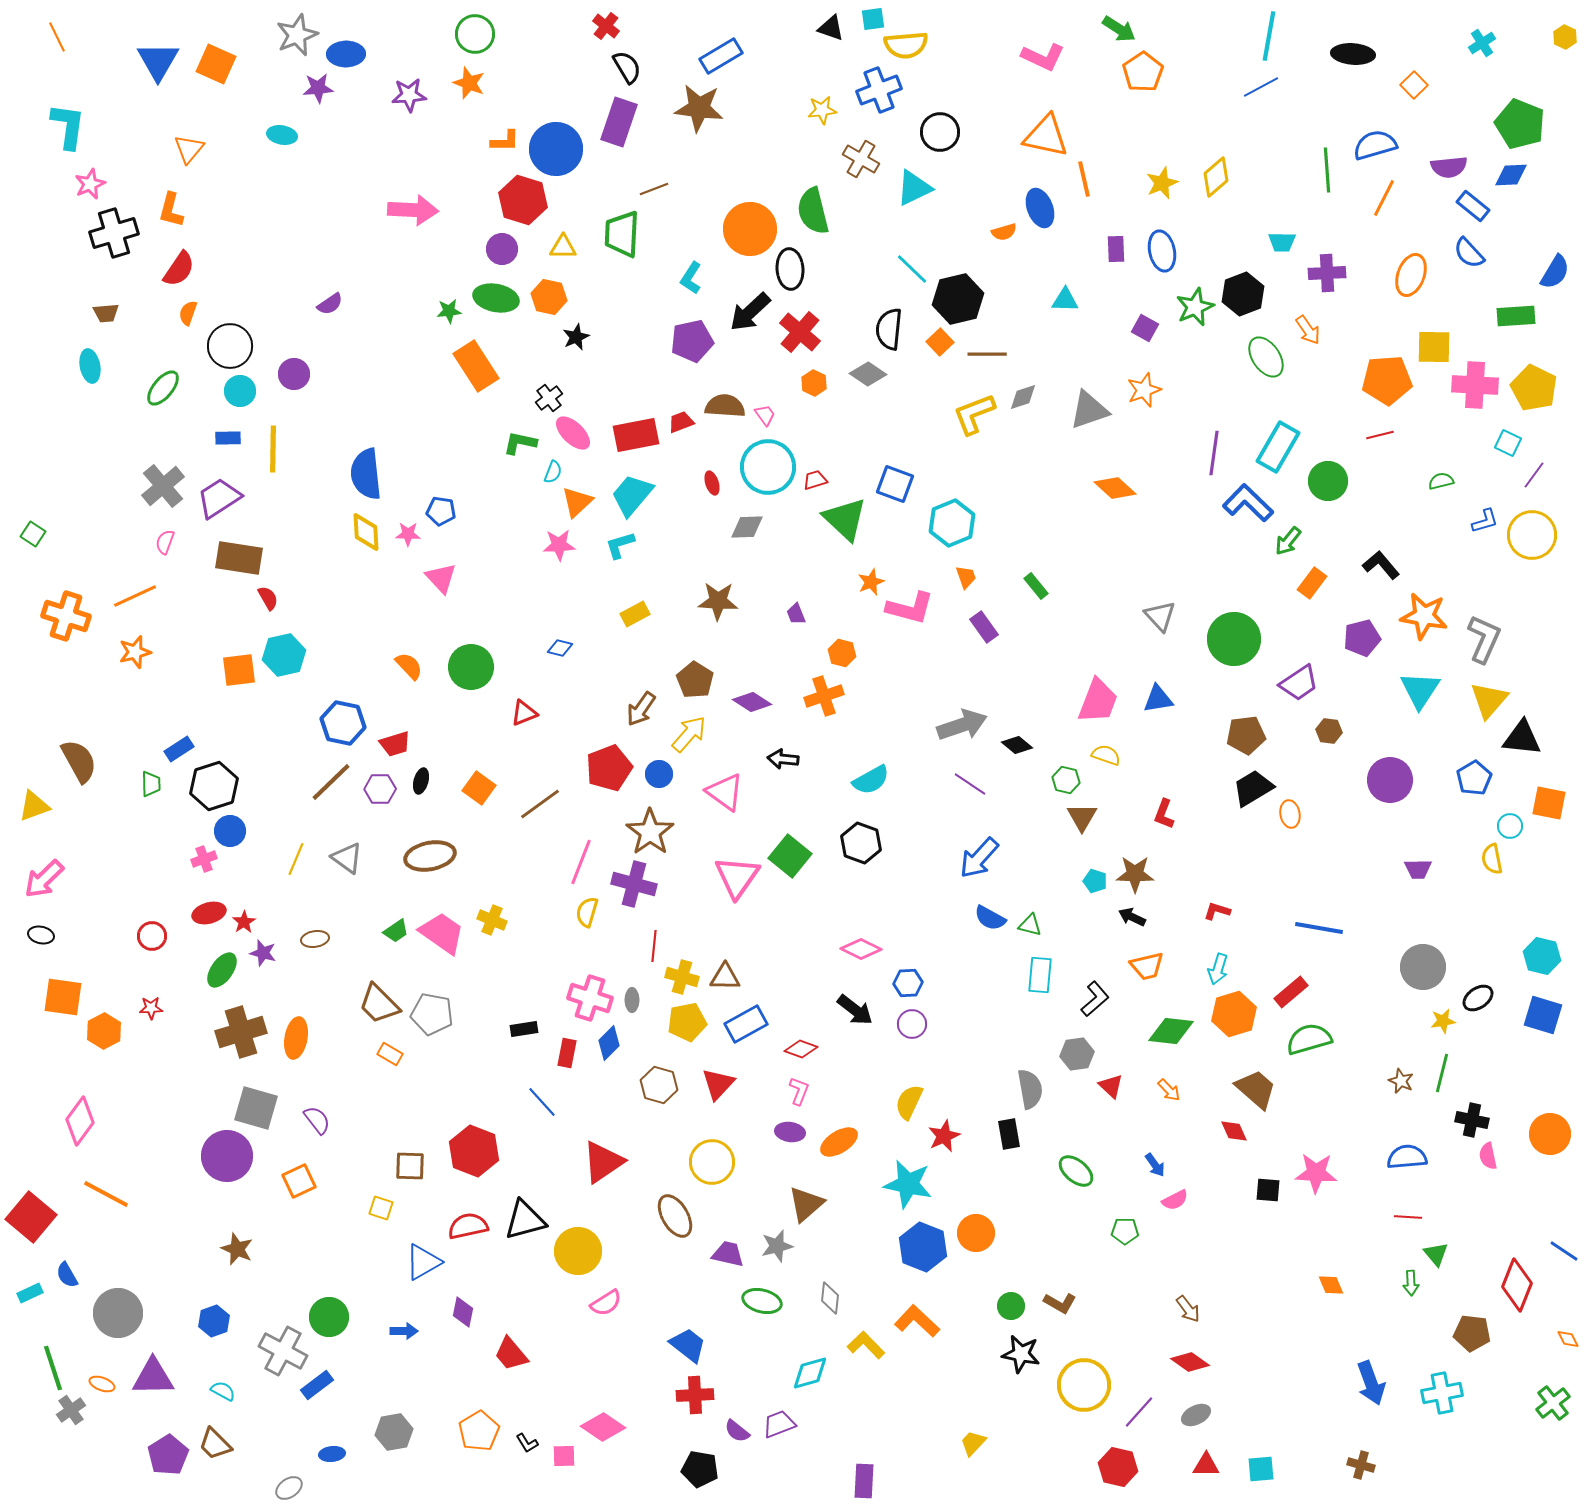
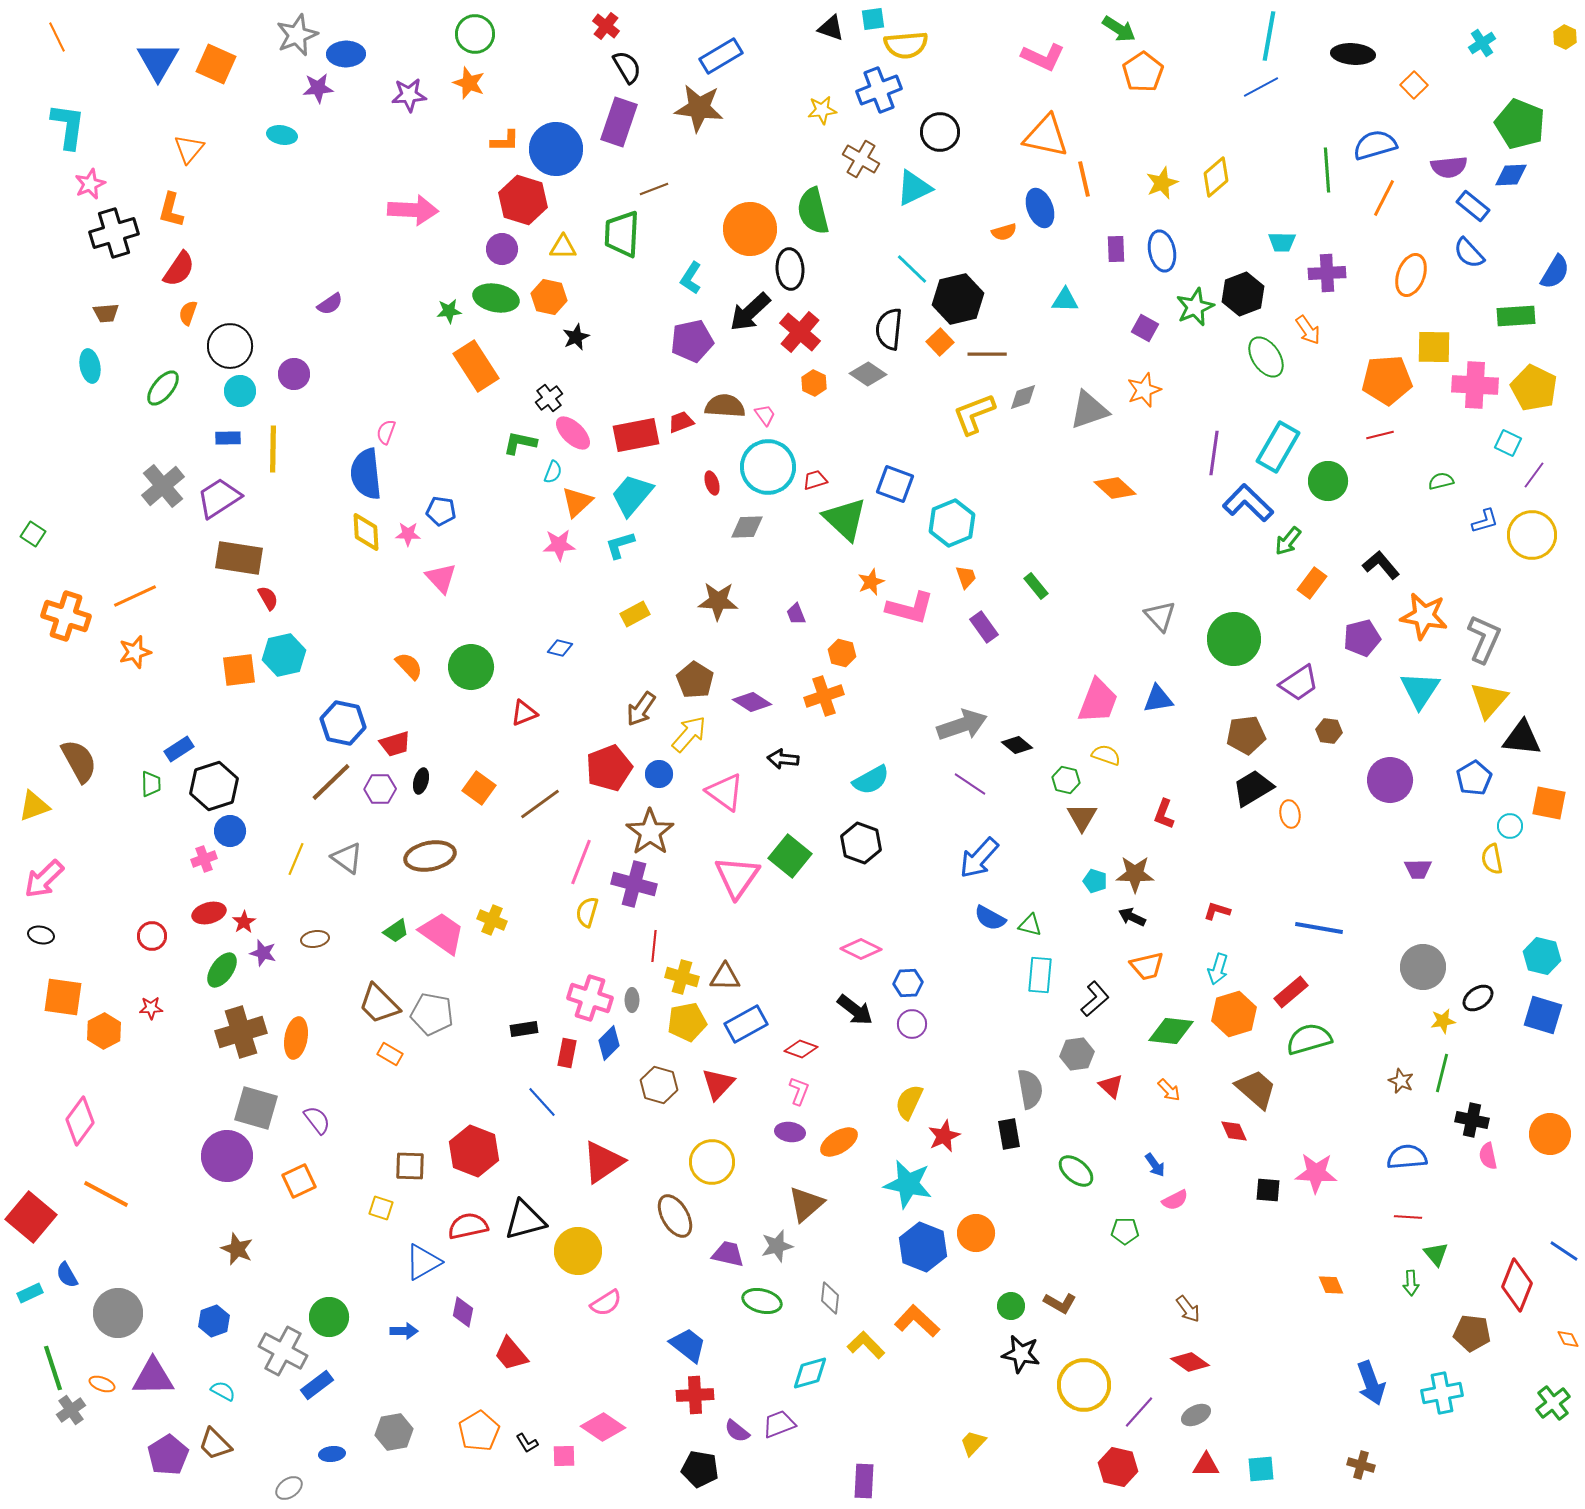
pink semicircle at (165, 542): moved 221 px right, 110 px up
